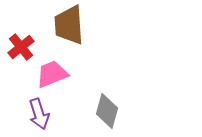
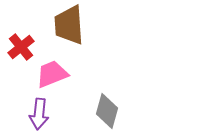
purple arrow: rotated 24 degrees clockwise
